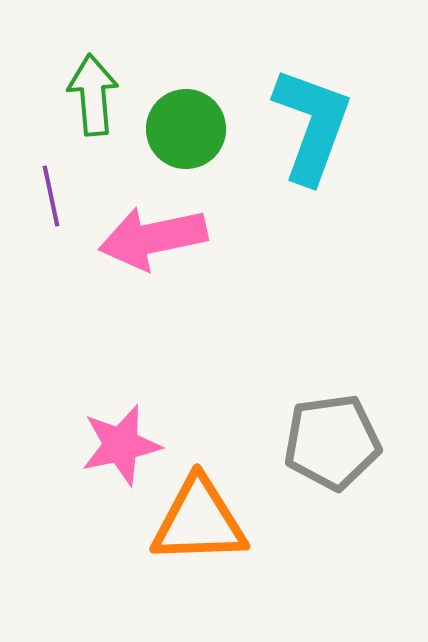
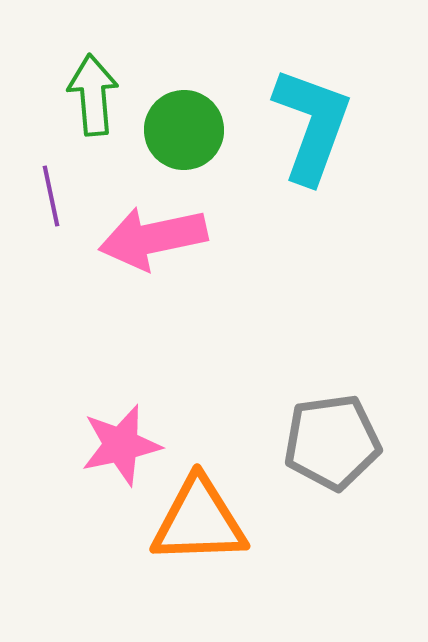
green circle: moved 2 px left, 1 px down
